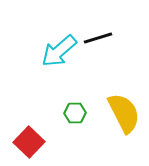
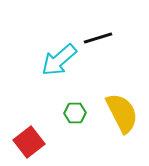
cyan arrow: moved 9 px down
yellow semicircle: moved 2 px left
red square: rotated 8 degrees clockwise
